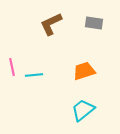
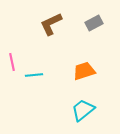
gray rectangle: rotated 36 degrees counterclockwise
pink line: moved 5 px up
